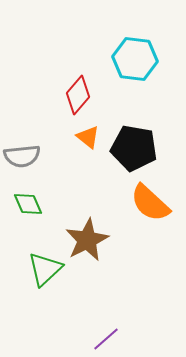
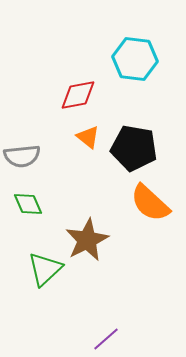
red diamond: rotated 39 degrees clockwise
